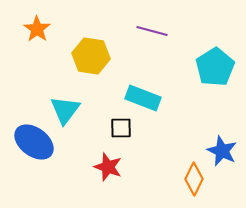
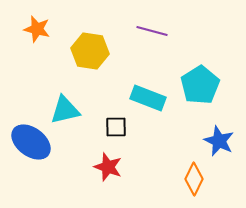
orange star: rotated 20 degrees counterclockwise
yellow hexagon: moved 1 px left, 5 px up
cyan pentagon: moved 15 px left, 18 px down
cyan rectangle: moved 5 px right
cyan triangle: rotated 40 degrees clockwise
black square: moved 5 px left, 1 px up
blue ellipse: moved 3 px left
blue star: moved 3 px left, 10 px up
